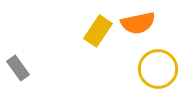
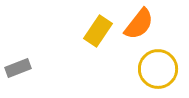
orange semicircle: moved 1 px right, 1 px down; rotated 40 degrees counterclockwise
gray rectangle: rotated 75 degrees counterclockwise
